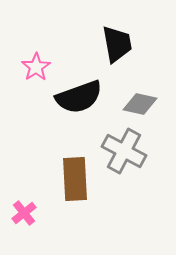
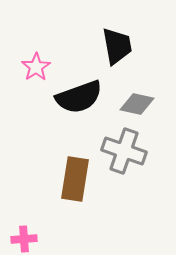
black trapezoid: moved 2 px down
gray diamond: moved 3 px left
gray cross: rotated 9 degrees counterclockwise
brown rectangle: rotated 12 degrees clockwise
pink cross: moved 26 px down; rotated 35 degrees clockwise
